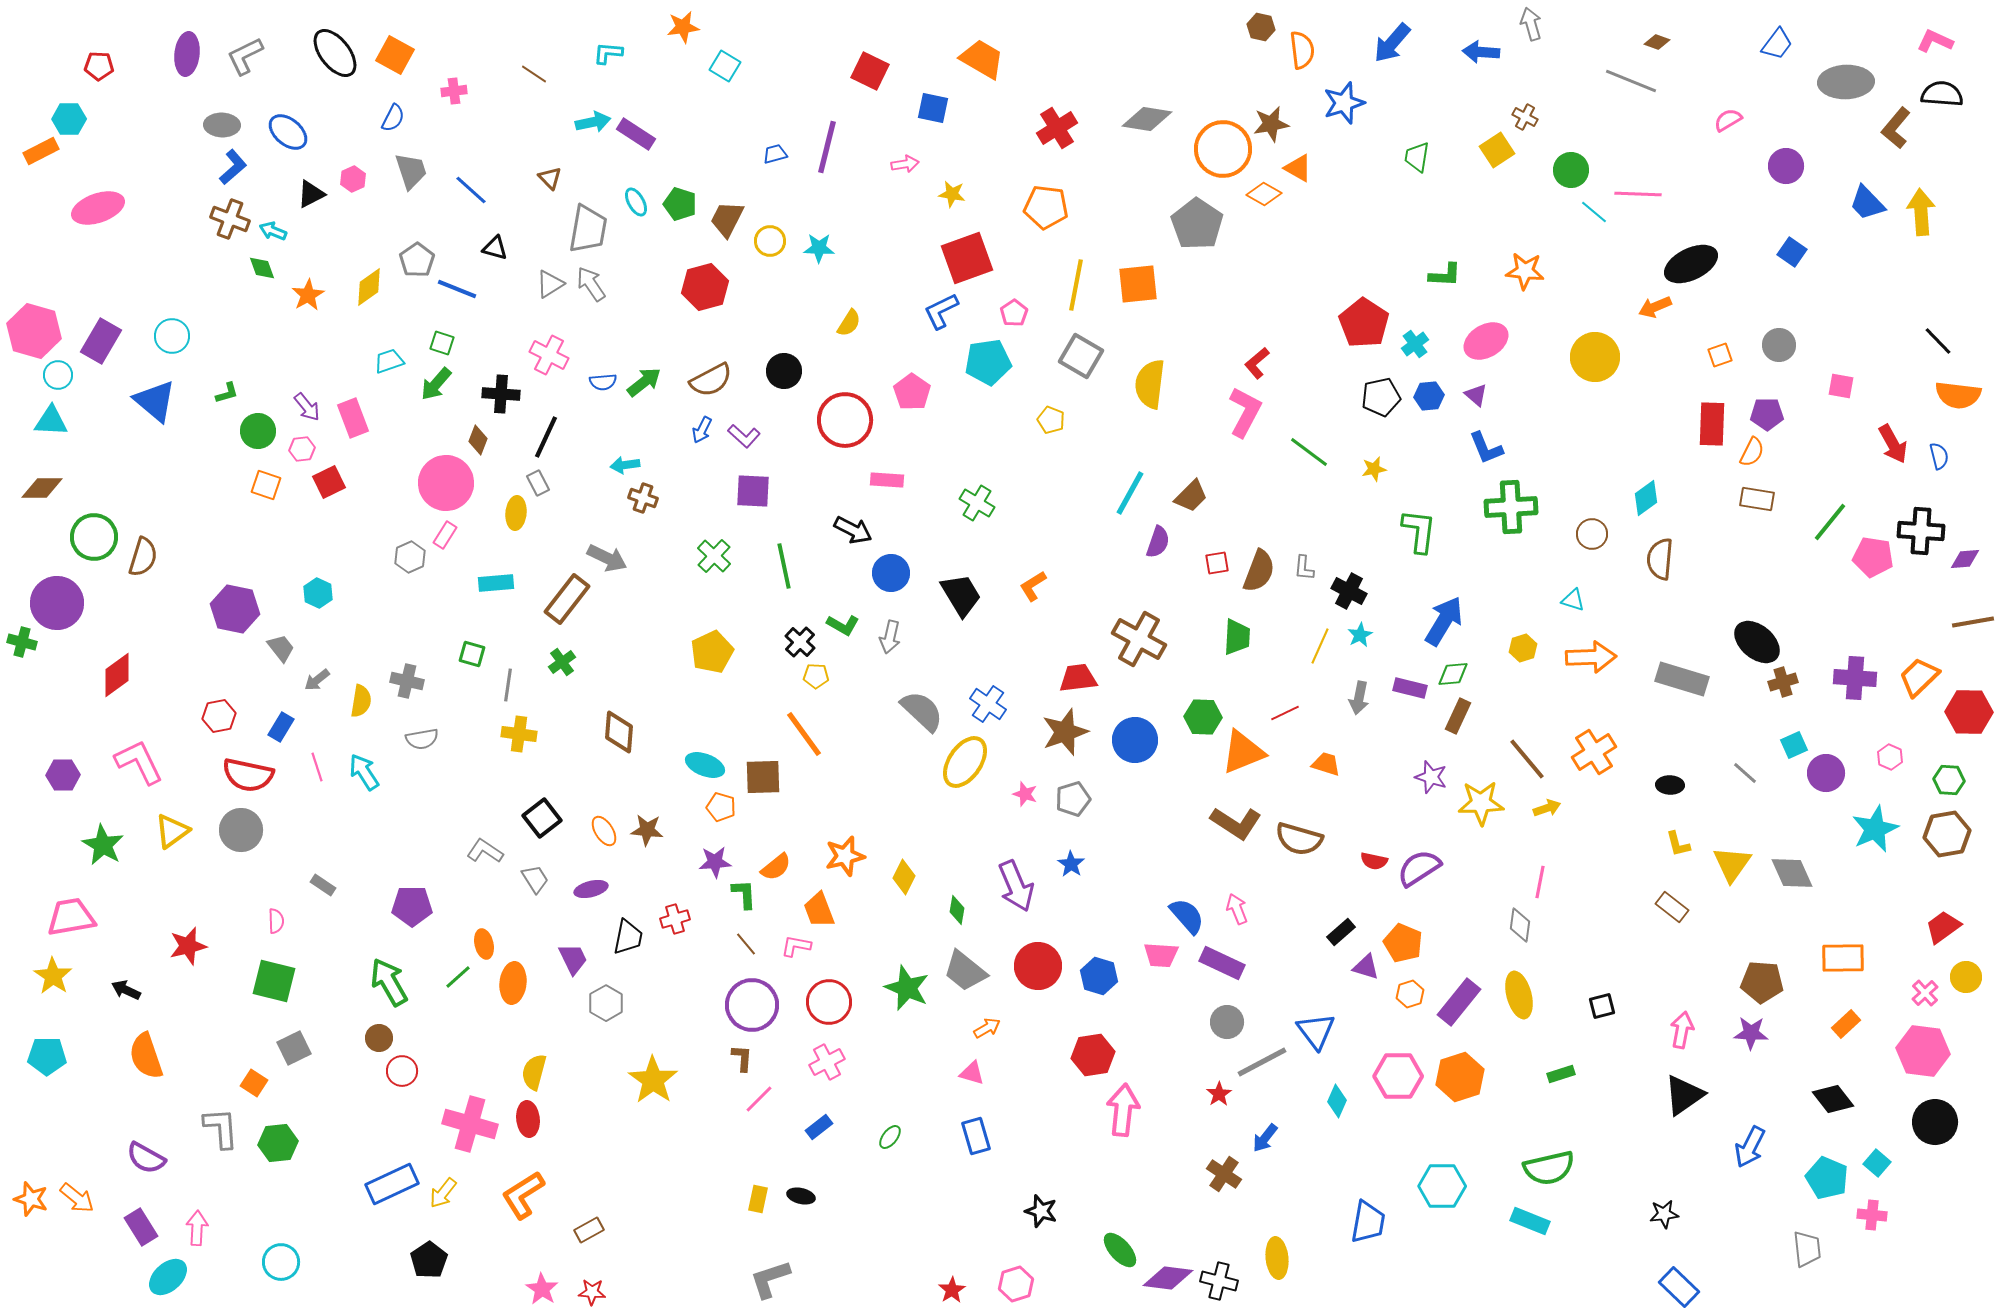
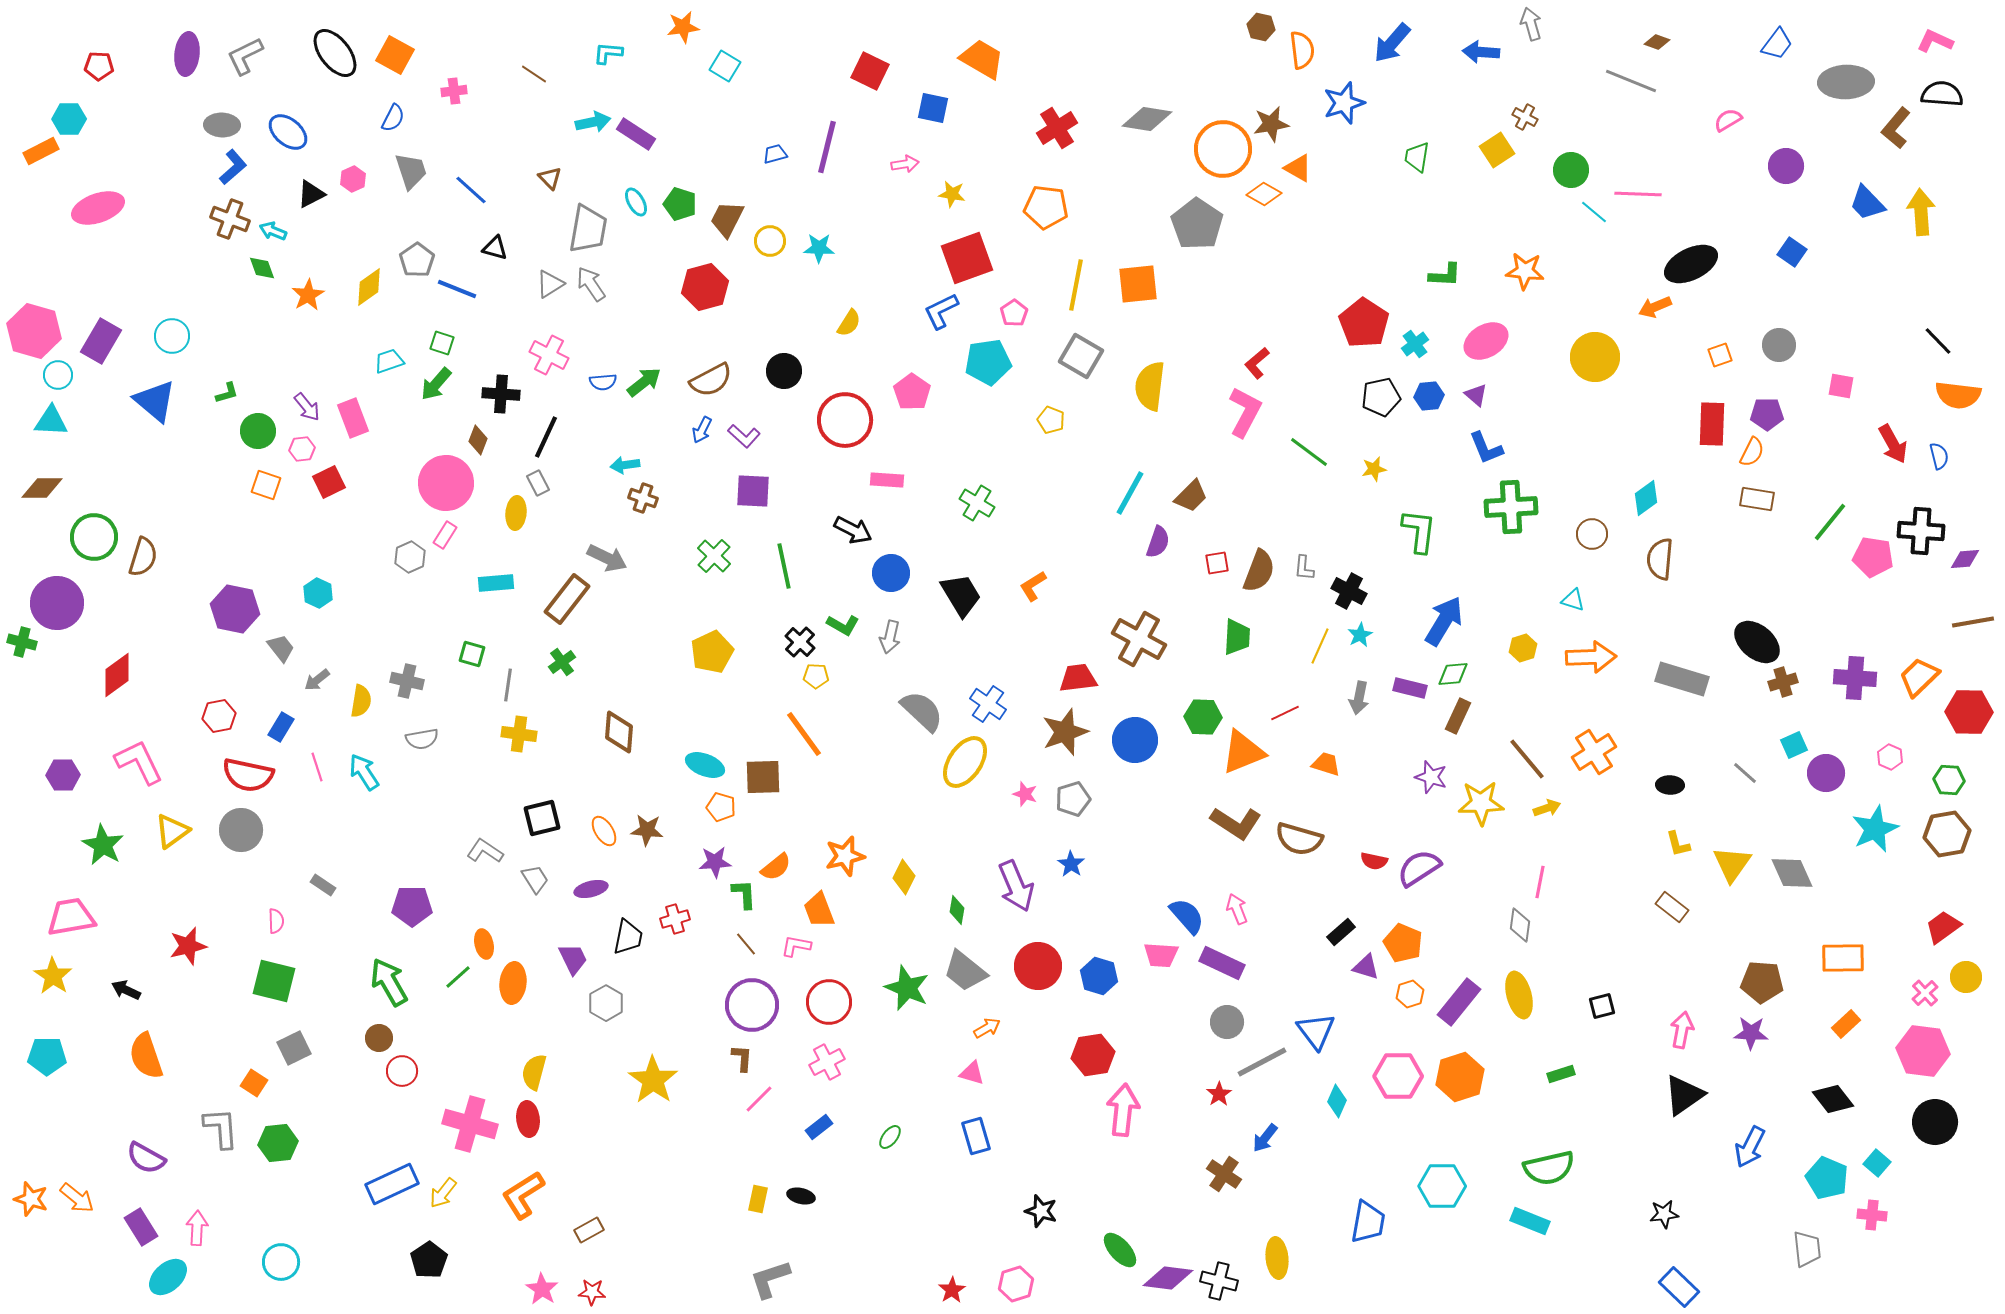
yellow semicircle at (1150, 384): moved 2 px down
black square at (542, 818): rotated 24 degrees clockwise
